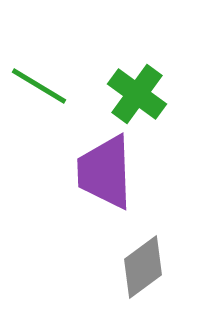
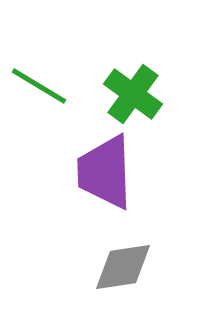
green cross: moved 4 px left
gray diamond: moved 20 px left; rotated 28 degrees clockwise
